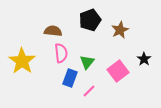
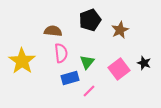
black star: moved 4 px down; rotated 16 degrees counterclockwise
pink square: moved 1 px right, 2 px up
blue rectangle: rotated 54 degrees clockwise
